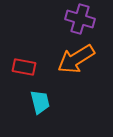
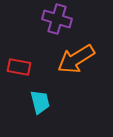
purple cross: moved 23 px left
red rectangle: moved 5 px left
